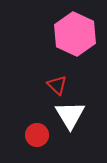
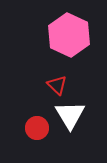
pink hexagon: moved 6 px left, 1 px down
red circle: moved 7 px up
